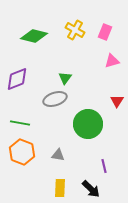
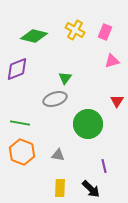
purple diamond: moved 10 px up
